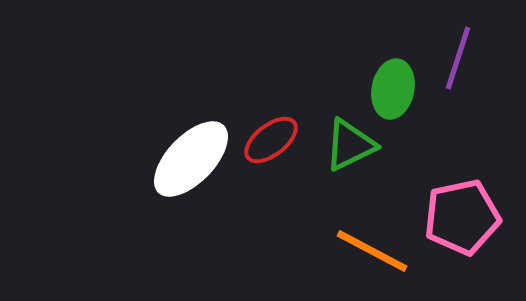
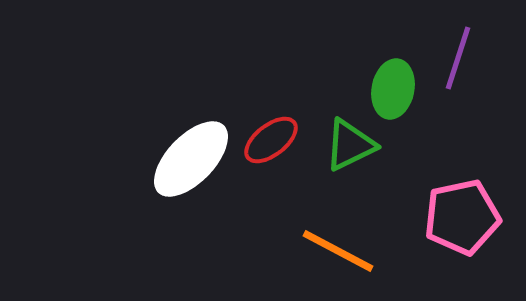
orange line: moved 34 px left
